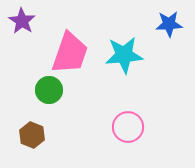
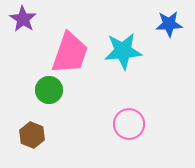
purple star: moved 1 px right, 2 px up
cyan star: moved 1 px left, 4 px up
pink circle: moved 1 px right, 3 px up
